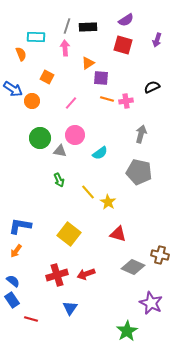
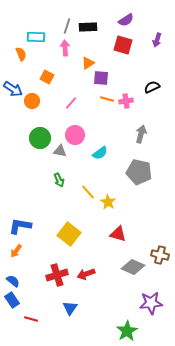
purple star: rotated 30 degrees counterclockwise
